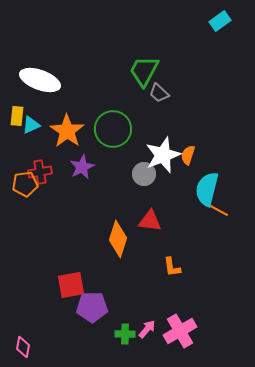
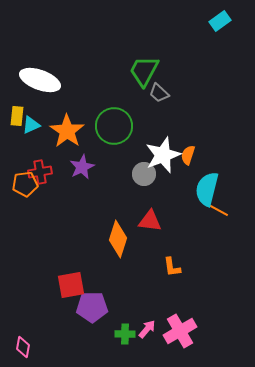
green circle: moved 1 px right, 3 px up
